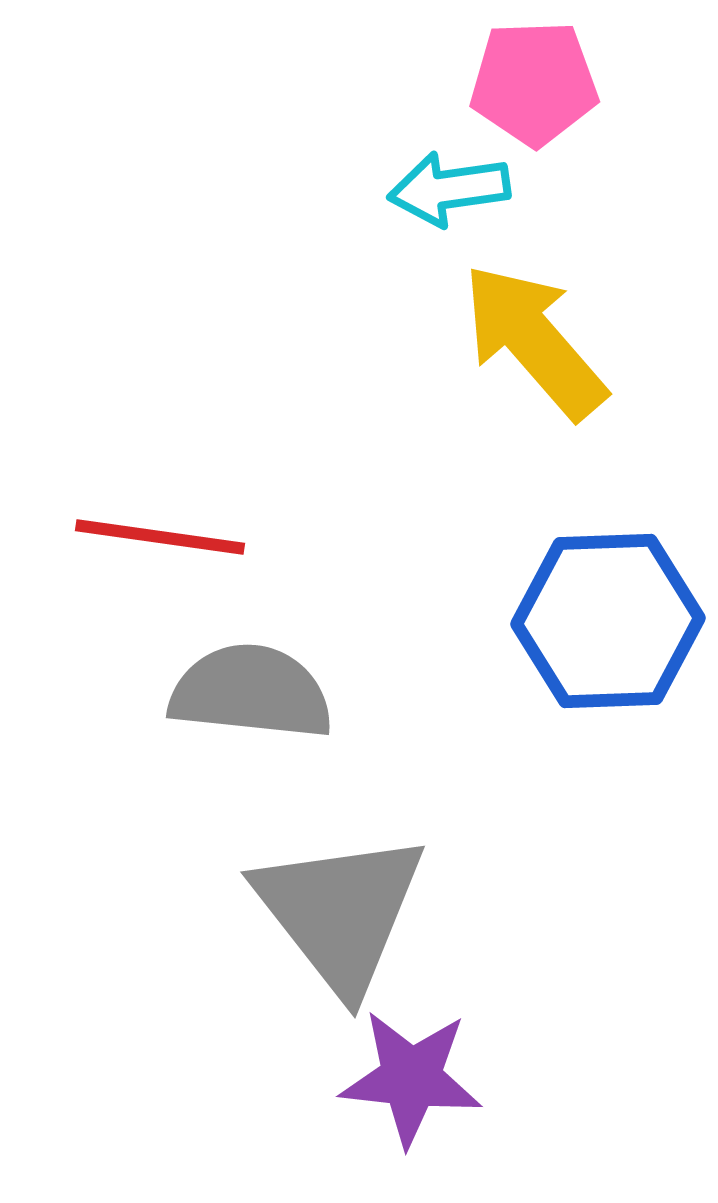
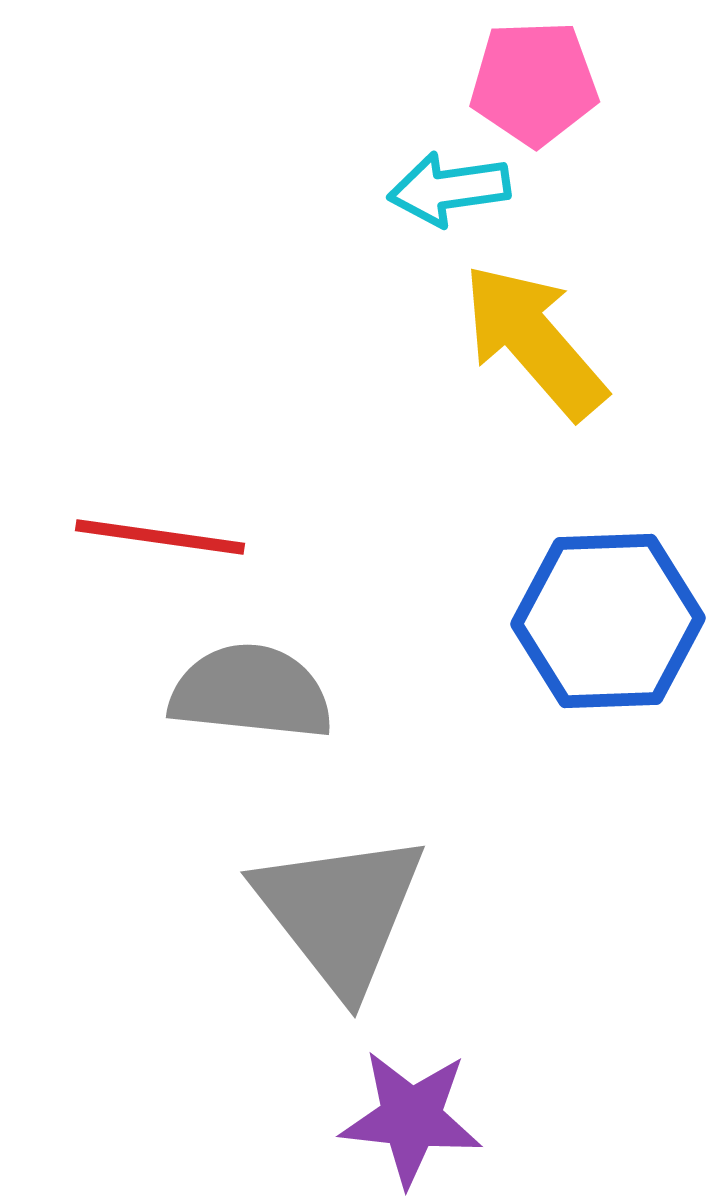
purple star: moved 40 px down
